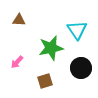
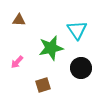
brown square: moved 2 px left, 4 px down
